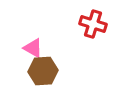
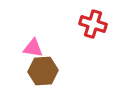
pink triangle: rotated 20 degrees counterclockwise
